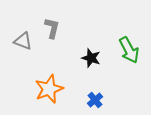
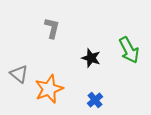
gray triangle: moved 4 px left, 33 px down; rotated 18 degrees clockwise
